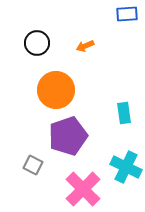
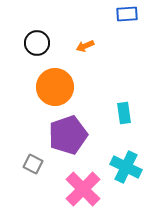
orange circle: moved 1 px left, 3 px up
purple pentagon: moved 1 px up
gray square: moved 1 px up
